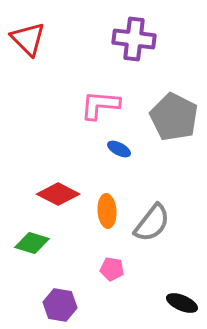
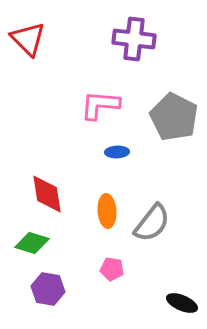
blue ellipse: moved 2 px left, 3 px down; rotated 30 degrees counterclockwise
red diamond: moved 11 px left; rotated 54 degrees clockwise
purple hexagon: moved 12 px left, 16 px up
